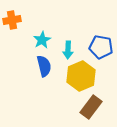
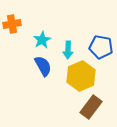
orange cross: moved 4 px down
blue semicircle: moved 1 px left; rotated 15 degrees counterclockwise
